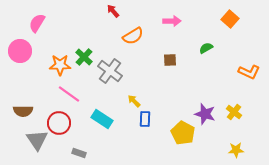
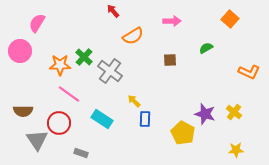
gray rectangle: moved 2 px right
